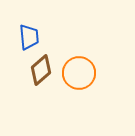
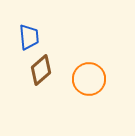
orange circle: moved 10 px right, 6 px down
